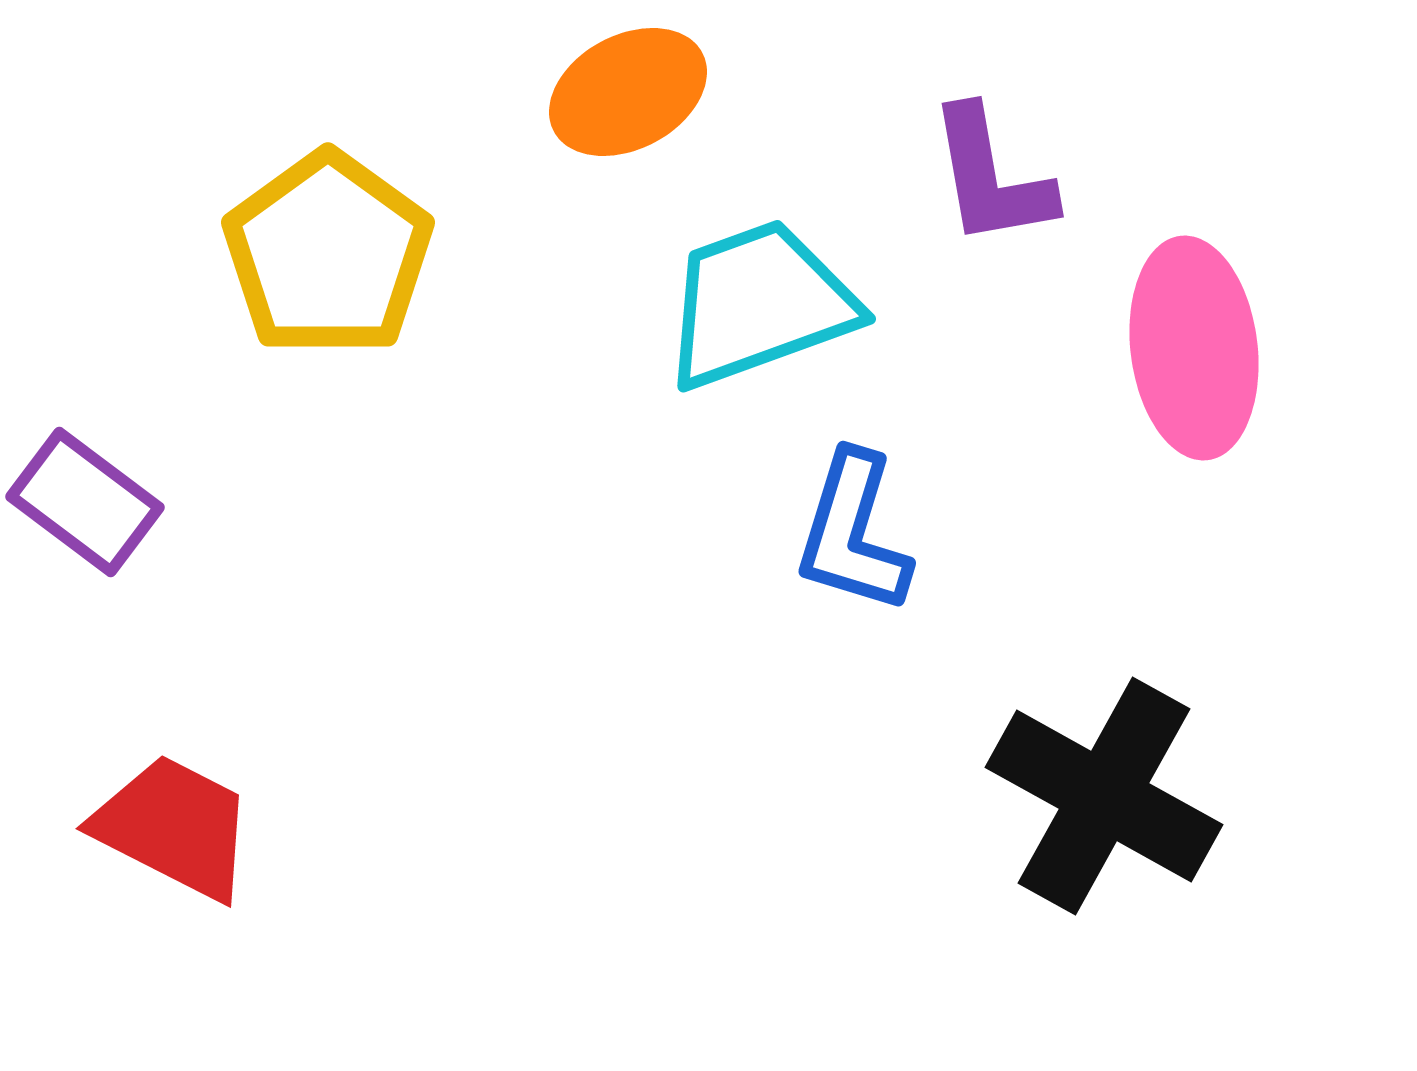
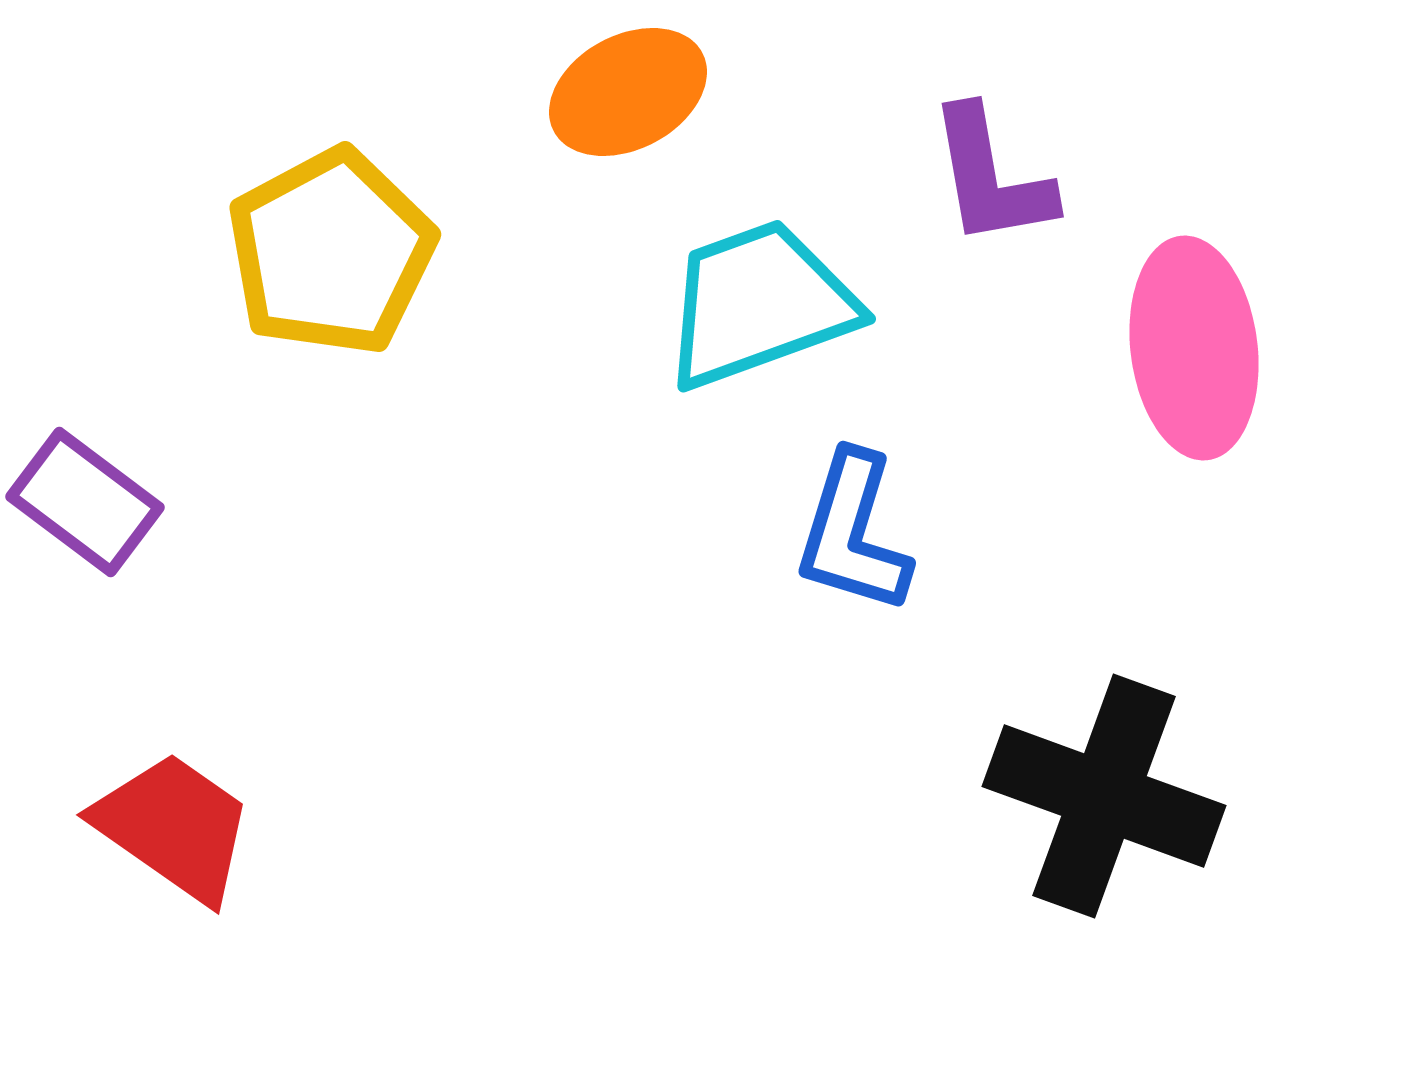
yellow pentagon: moved 3 px right, 2 px up; rotated 8 degrees clockwise
black cross: rotated 9 degrees counterclockwise
red trapezoid: rotated 8 degrees clockwise
